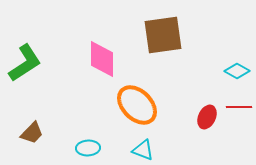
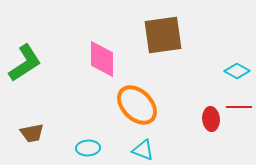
red ellipse: moved 4 px right, 2 px down; rotated 30 degrees counterclockwise
brown trapezoid: rotated 35 degrees clockwise
